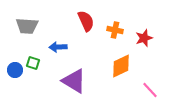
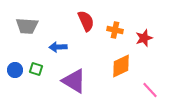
green square: moved 3 px right, 6 px down
